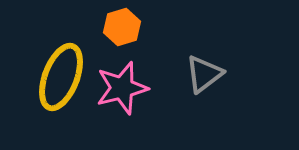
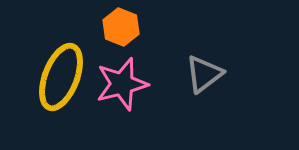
orange hexagon: moved 1 px left; rotated 21 degrees counterclockwise
pink star: moved 4 px up
